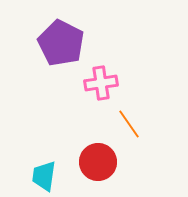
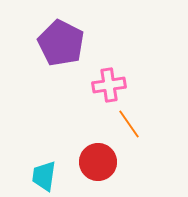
pink cross: moved 8 px right, 2 px down
